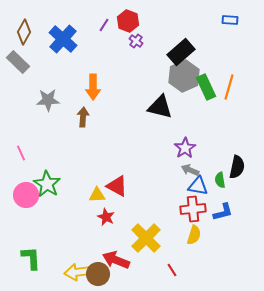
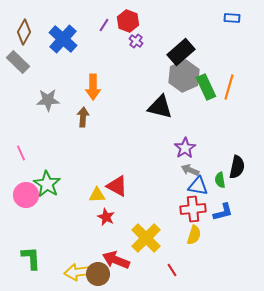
blue rectangle: moved 2 px right, 2 px up
